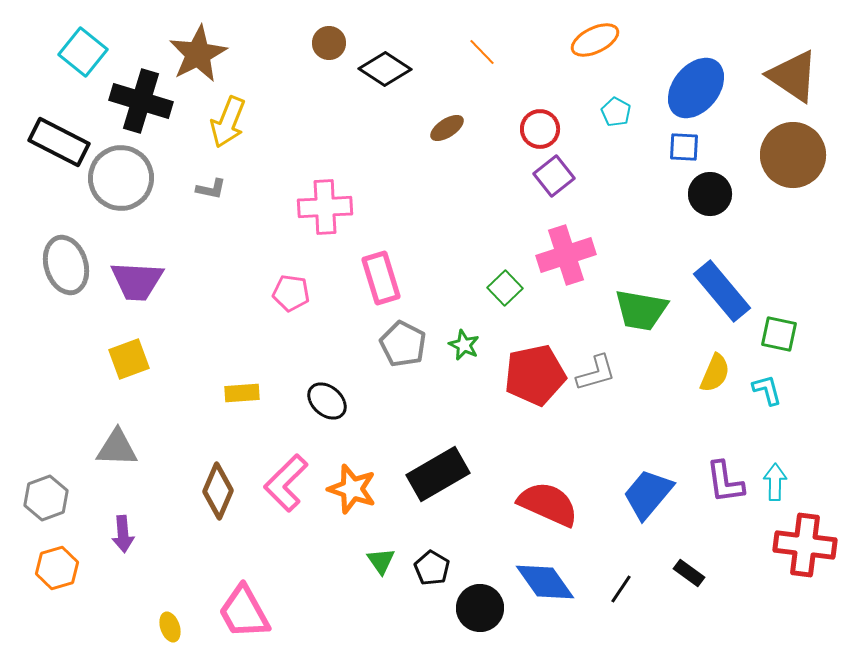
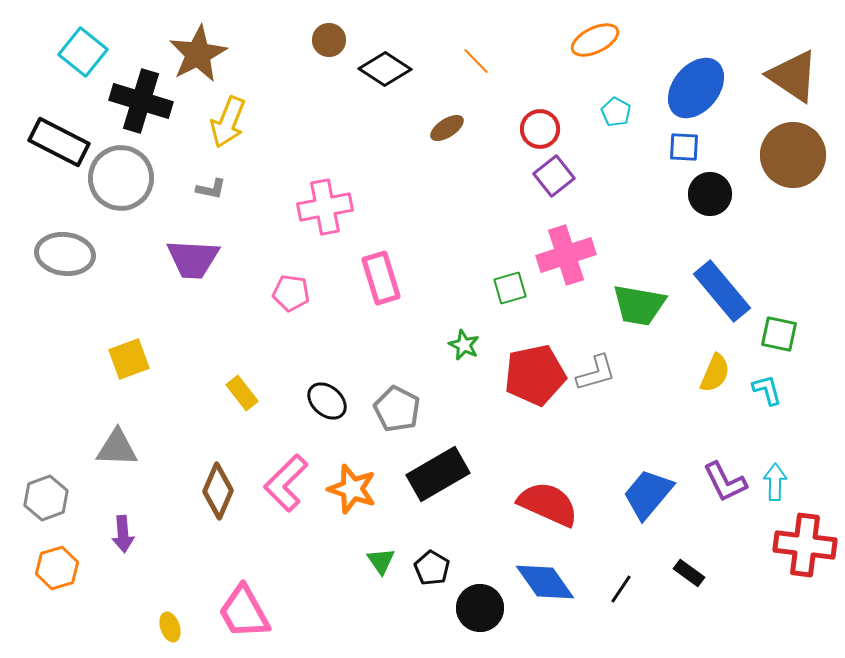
brown circle at (329, 43): moved 3 px up
orange line at (482, 52): moved 6 px left, 9 px down
pink cross at (325, 207): rotated 8 degrees counterclockwise
gray ellipse at (66, 265): moved 1 px left, 11 px up; rotated 66 degrees counterclockwise
purple trapezoid at (137, 281): moved 56 px right, 22 px up
green square at (505, 288): moved 5 px right; rotated 28 degrees clockwise
green trapezoid at (641, 310): moved 2 px left, 5 px up
gray pentagon at (403, 344): moved 6 px left, 65 px down
yellow rectangle at (242, 393): rotated 56 degrees clockwise
purple L-shape at (725, 482): rotated 18 degrees counterclockwise
